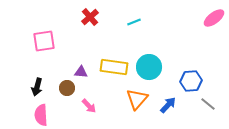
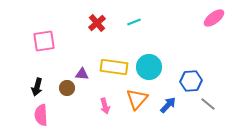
red cross: moved 7 px right, 6 px down
purple triangle: moved 1 px right, 2 px down
pink arrow: moved 16 px right; rotated 28 degrees clockwise
